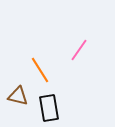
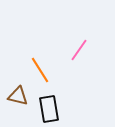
black rectangle: moved 1 px down
